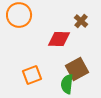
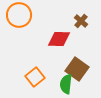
brown square: rotated 25 degrees counterclockwise
orange square: moved 3 px right, 2 px down; rotated 18 degrees counterclockwise
green semicircle: moved 1 px left
